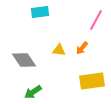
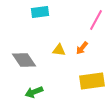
green arrow: moved 1 px right; rotated 12 degrees clockwise
